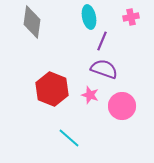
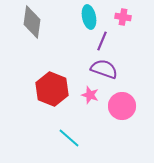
pink cross: moved 8 px left; rotated 21 degrees clockwise
